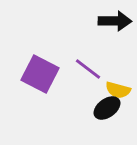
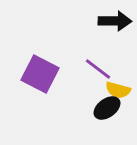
purple line: moved 10 px right
